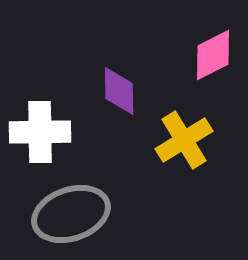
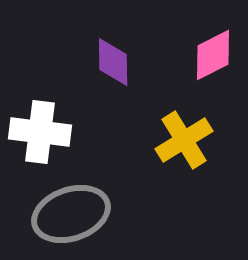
purple diamond: moved 6 px left, 29 px up
white cross: rotated 8 degrees clockwise
